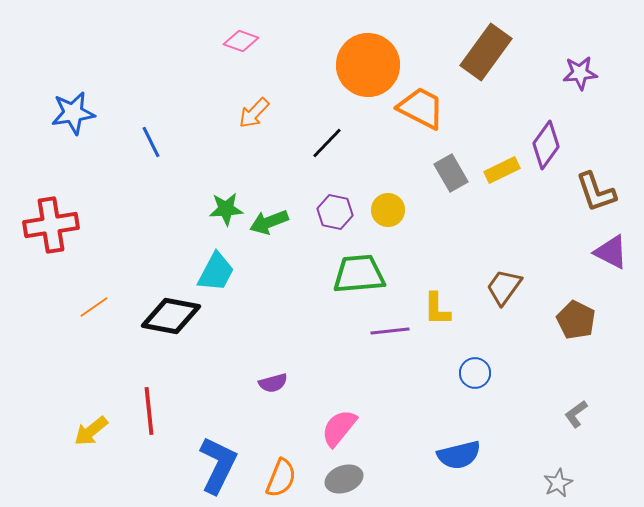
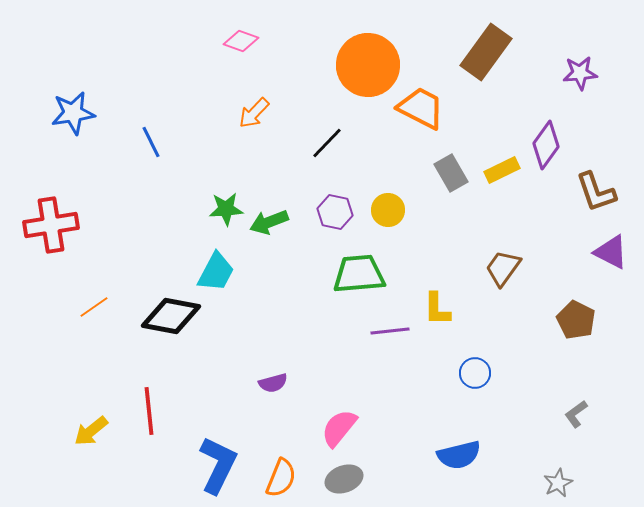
brown trapezoid: moved 1 px left, 19 px up
